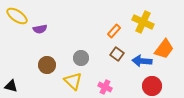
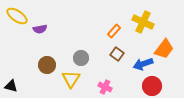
blue arrow: moved 1 px right, 3 px down; rotated 24 degrees counterclockwise
yellow triangle: moved 2 px left, 2 px up; rotated 18 degrees clockwise
